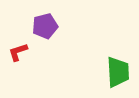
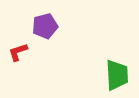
green trapezoid: moved 1 px left, 3 px down
